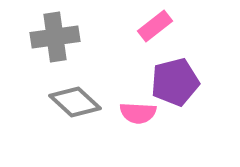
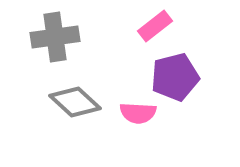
purple pentagon: moved 5 px up
